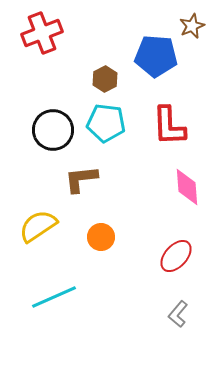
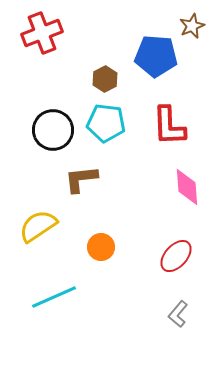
orange circle: moved 10 px down
